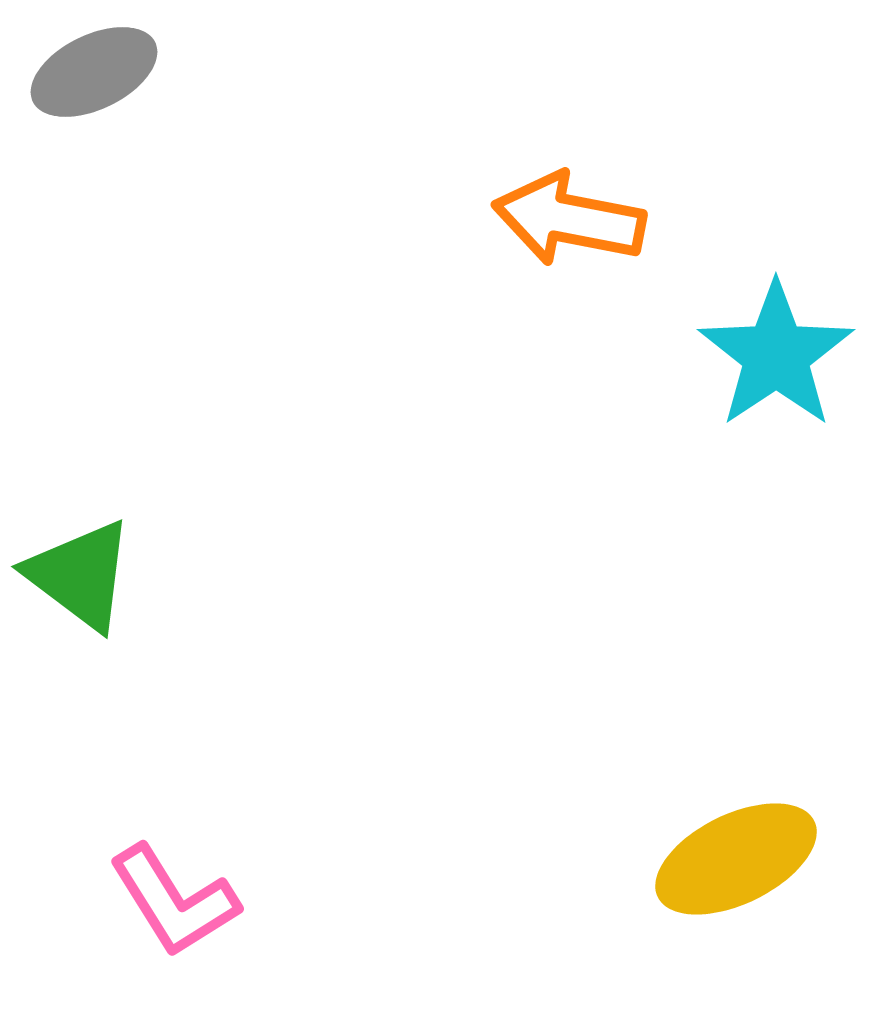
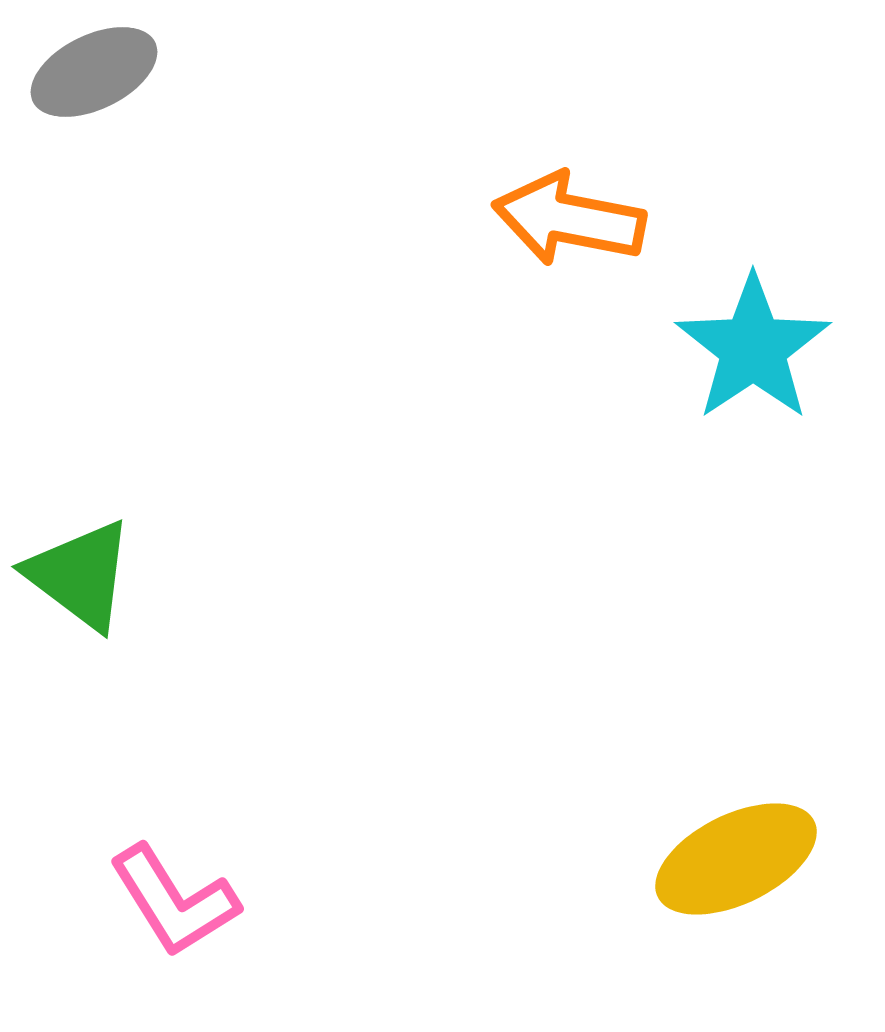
cyan star: moved 23 px left, 7 px up
